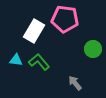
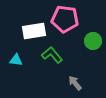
white rectangle: rotated 50 degrees clockwise
green circle: moved 8 px up
green L-shape: moved 13 px right, 7 px up
